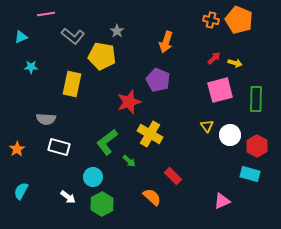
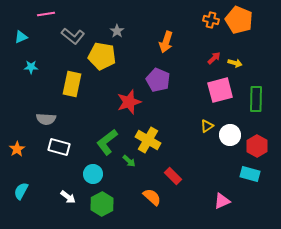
yellow triangle: rotated 32 degrees clockwise
yellow cross: moved 2 px left, 6 px down
cyan circle: moved 3 px up
